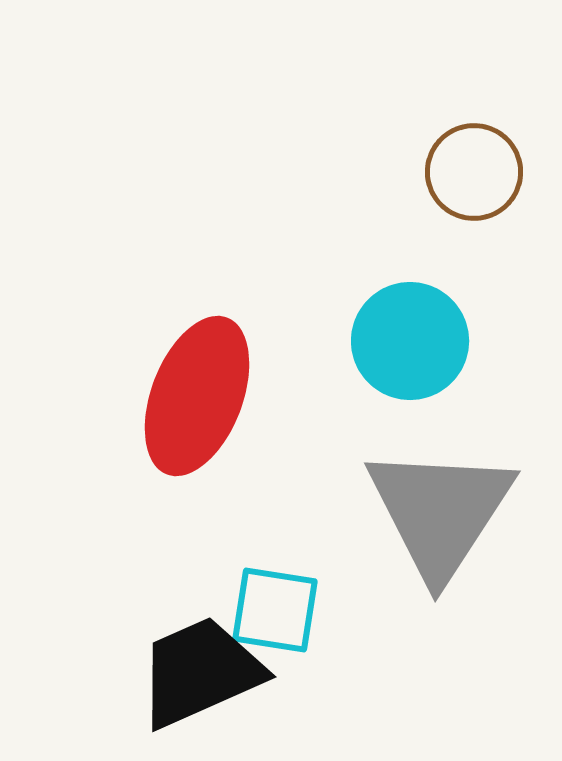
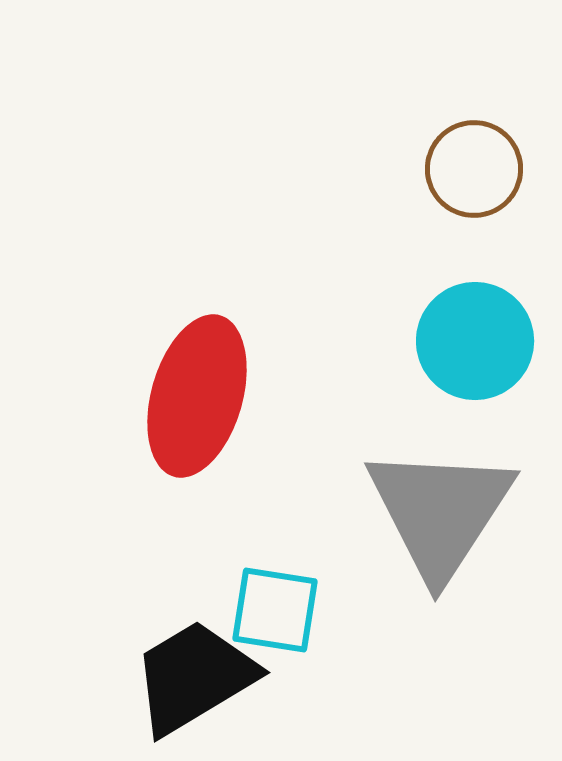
brown circle: moved 3 px up
cyan circle: moved 65 px right
red ellipse: rotated 5 degrees counterclockwise
black trapezoid: moved 6 px left, 5 px down; rotated 7 degrees counterclockwise
